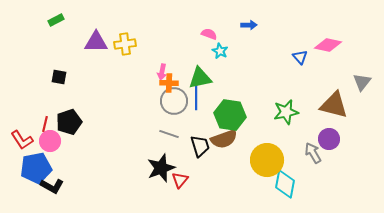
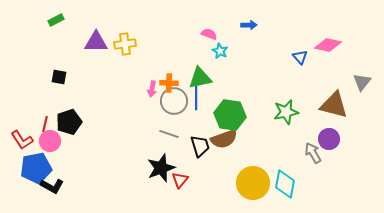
pink arrow: moved 10 px left, 17 px down
yellow circle: moved 14 px left, 23 px down
